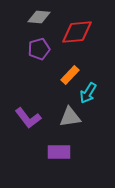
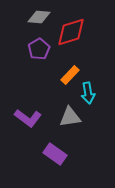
red diamond: moved 6 px left; rotated 12 degrees counterclockwise
purple pentagon: rotated 15 degrees counterclockwise
cyan arrow: rotated 40 degrees counterclockwise
purple L-shape: rotated 16 degrees counterclockwise
purple rectangle: moved 4 px left, 2 px down; rotated 35 degrees clockwise
